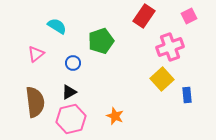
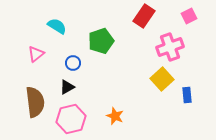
black triangle: moved 2 px left, 5 px up
